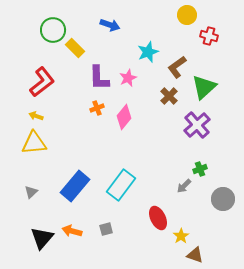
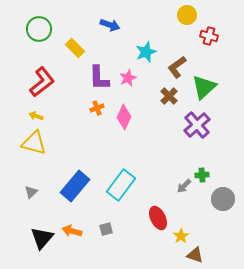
green circle: moved 14 px left, 1 px up
cyan star: moved 2 px left
pink diamond: rotated 15 degrees counterclockwise
yellow triangle: rotated 20 degrees clockwise
green cross: moved 2 px right, 6 px down; rotated 16 degrees clockwise
